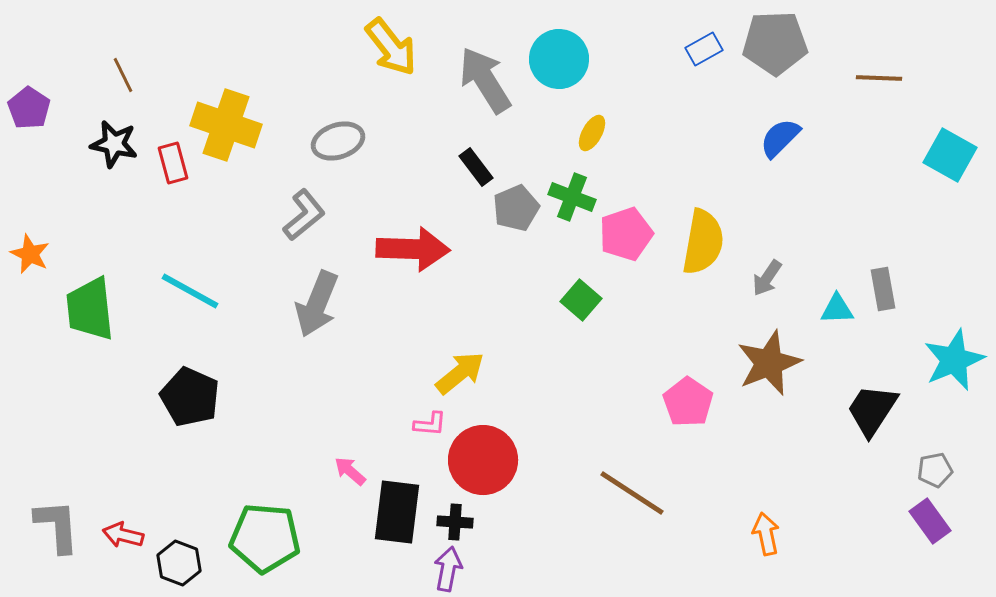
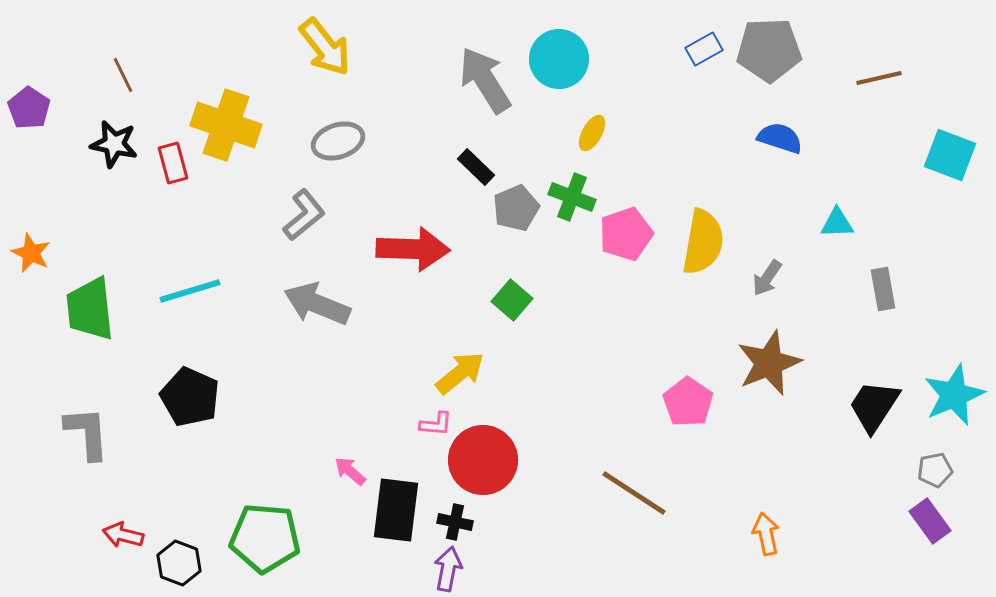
gray pentagon at (775, 43): moved 6 px left, 7 px down
yellow arrow at (391, 47): moved 66 px left
brown line at (879, 78): rotated 15 degrees counterclockwise
blue semicircle at (780, 138): rotated 63 degrees clockwise
cyan square at (950, 155): rotated 8 degrees counterclockwise
black rectangle at (476, 167): rotated 9 degrees counterclockwise
orange star at (30, 254): moved 1 px right, 1 px up
cyan line at (190, 291): rotated 46 degrees counterclockwise
green square at (581, 300): moved 69 px left
gray arrow at (317, 304): rotated 90 degrees clockwise
cyan triangle at (837, 309): moved 86 px up
cyan star at (954, 360): moved 35 px down
black trapezoid at (872, 410): moved 2 px right, 4 px up
pink L-shape at (430, 424): moved 6 px right
brown line at (632, 493): moved 2 px right
black rectangle at (397, 512): moved 1 px left, 2 px up
black cross at (455, 522): rotated 8 degrees clockwise
gray L-shape at (57, 526): moved 30 px right, 93 px up
